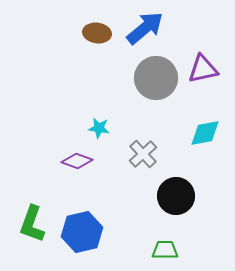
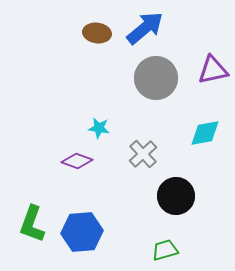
purple triangle: moved 10 px right, 1 px down
blue hexagon: rotated 9 degrees clockwise
green trapezoid: rotated 16 degrees counterclockwise
